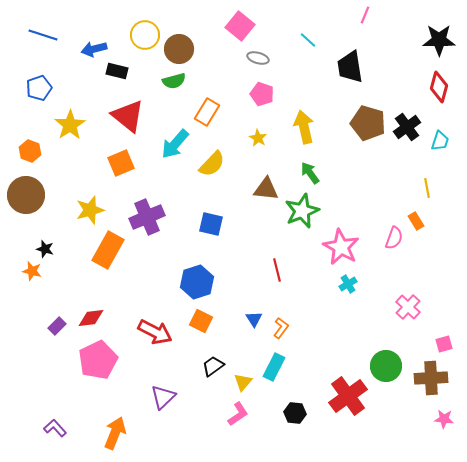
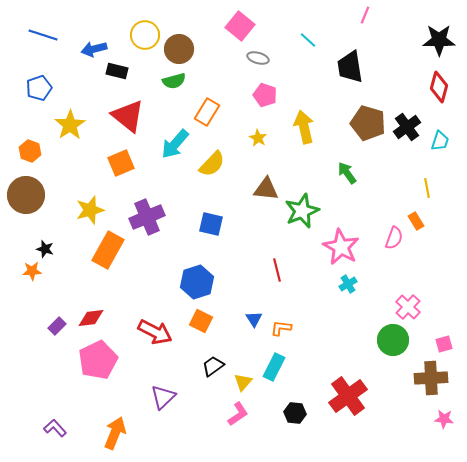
pink pentagon at (262, 94): moved 3 px right, 1 px down
green arrow at (310, 173): moved 37 px right
orange star at (32, 271): rotated 18 degrees counterclockwise
orange L-shape at (281, 328): rotated 120 degrees counterclockwise
green circle at (386, 366): moved 7 px right, 26 px up
